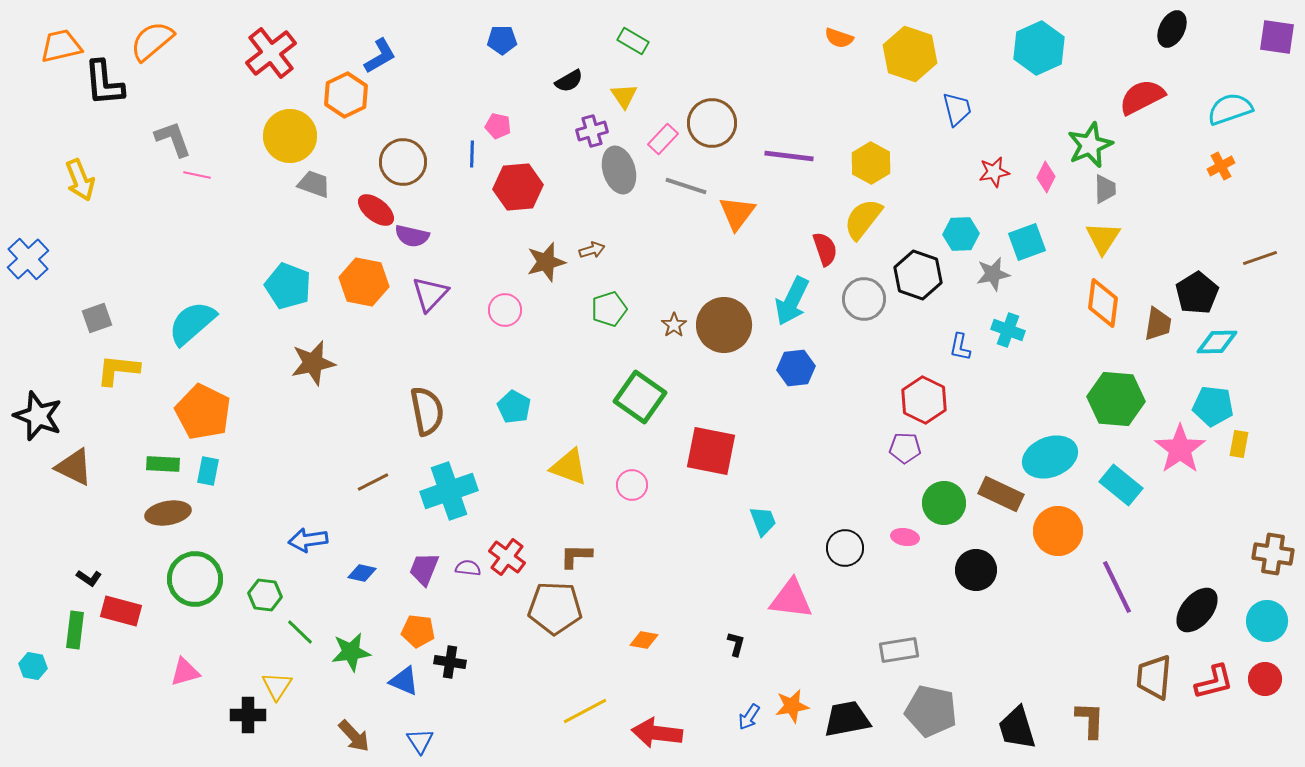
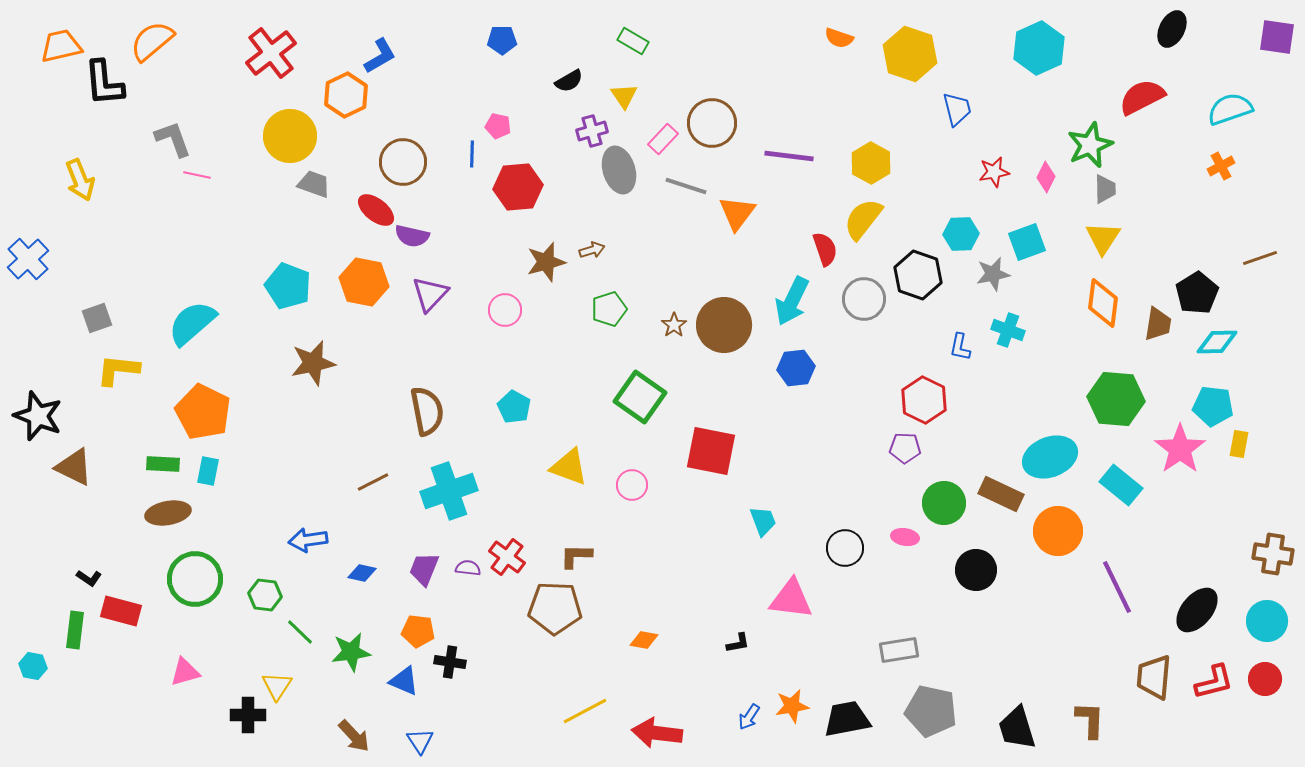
black L-shape at (736, 644): moved 2 px right, 1 px up; rotated 65 degrees clockwise
